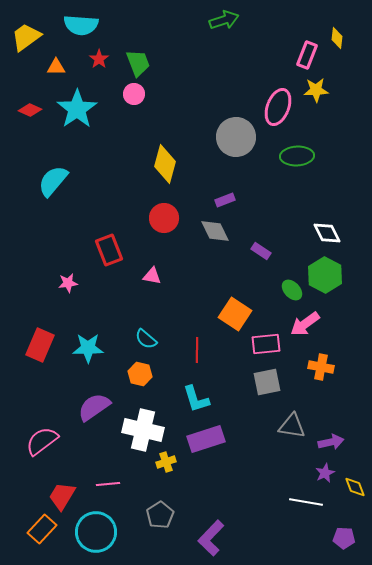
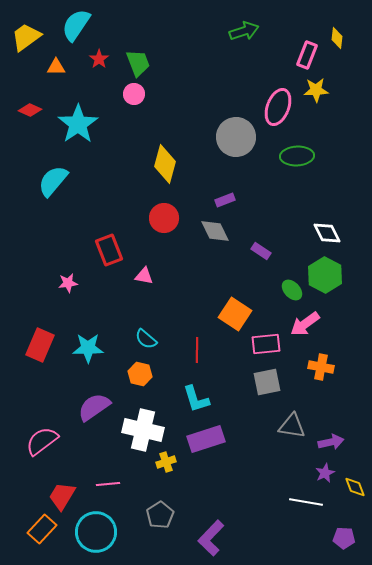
green arrow at (224, 20): moved 20 px right, 11 px down
cyan semicircle at (81, 25): moved 5 px left; rotated 120 degrees clockwise
cyan star at (77, 109): moved 1 px right, 15 px down
pink triangle at (152, 276): moved 8 px left
